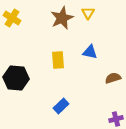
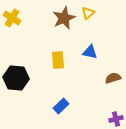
yellow triangle: rotated 16 degrees clockwise
brown star: moved 2 px right
